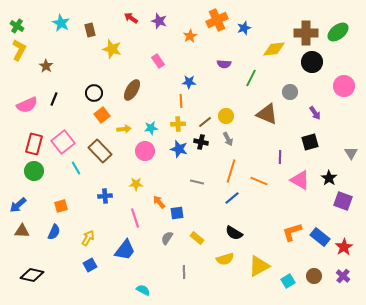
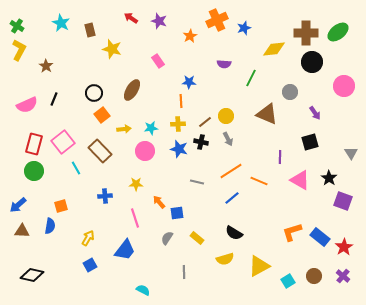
orange line at (231, 171): rotated 40 degrees clockwise
blue semicircle at (54, 232): moved 4 px left, 6 px up; rotated 14 degrees counterclockwise
